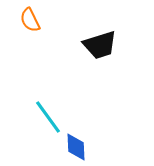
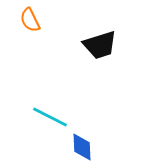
cyan line: moved 2 px right; rotated 27 degrees counterclockwise
blue diamond: moved 6 px right
